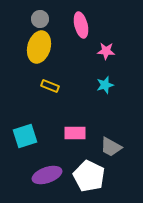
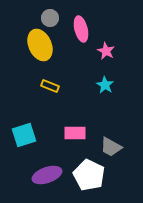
gray circle: moved 10 px right, 1 px up
pink ellipse: moved 4 px down
yellow ellipse: moved 1 px right, 2 px up; rotated 40 degrees counterclockwise
pink star: rotated 24 degrees clockwise
cyan star: rotated 24 degrees counterclockwise
cyan square: moved 1 px left, 1 px up
white pentagon: moved 1 px up
